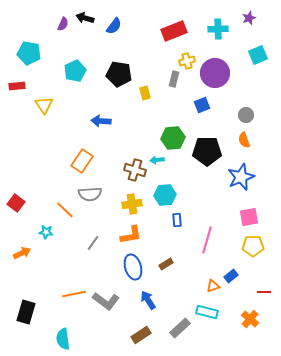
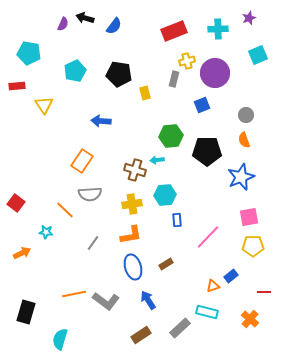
green hexagon at (173, 138): moved 2 px left, 2 px up
pink line at (207, 240): moved 1 px right, 3 px up; rotated 28 degrees clockwise
cyan semicircle at (63, 339): moved 3 px left; rotated 25 degrees clockwise
